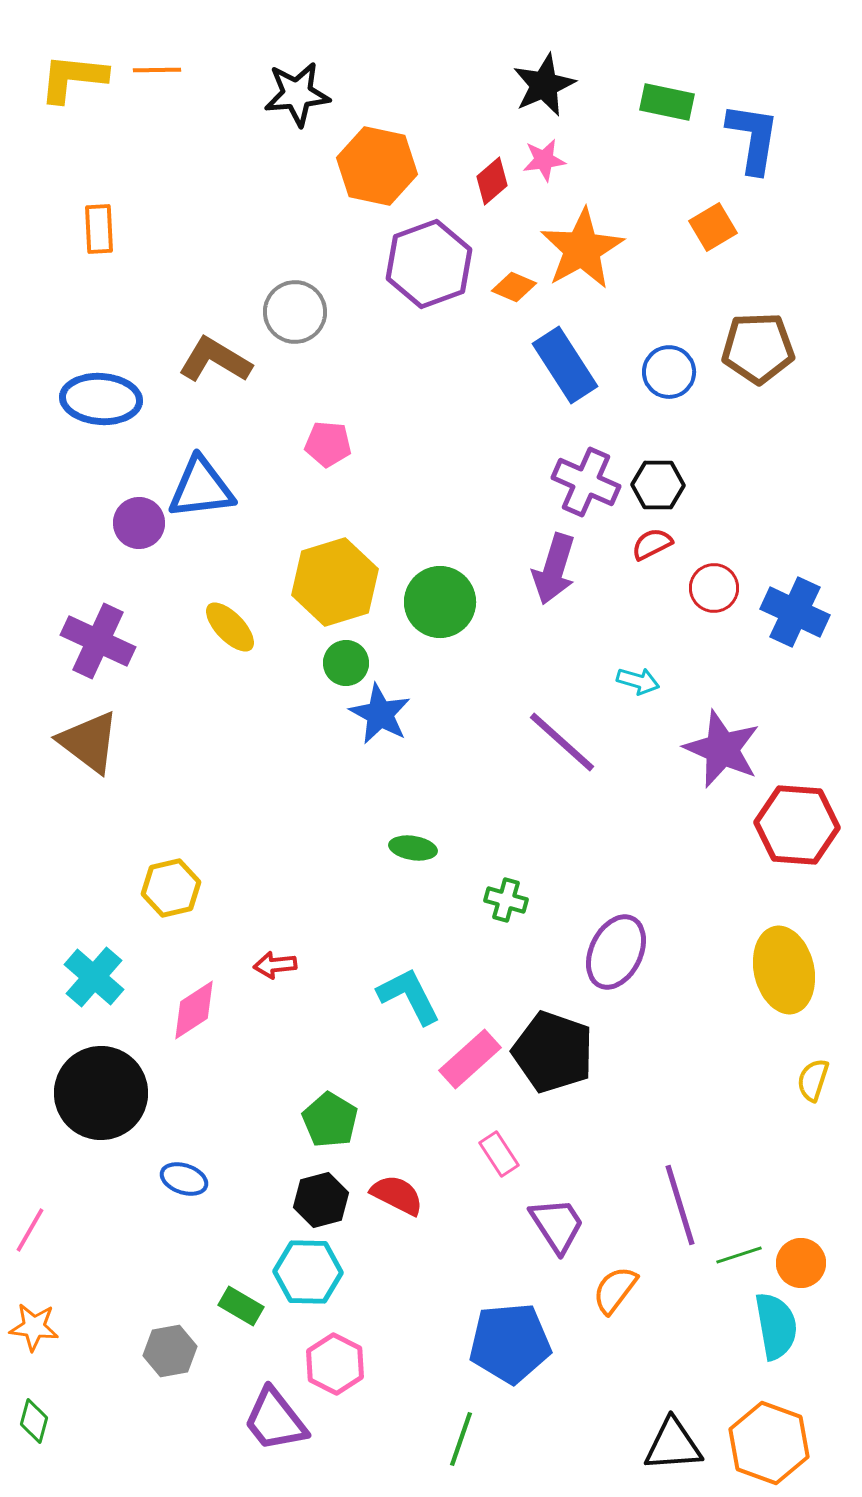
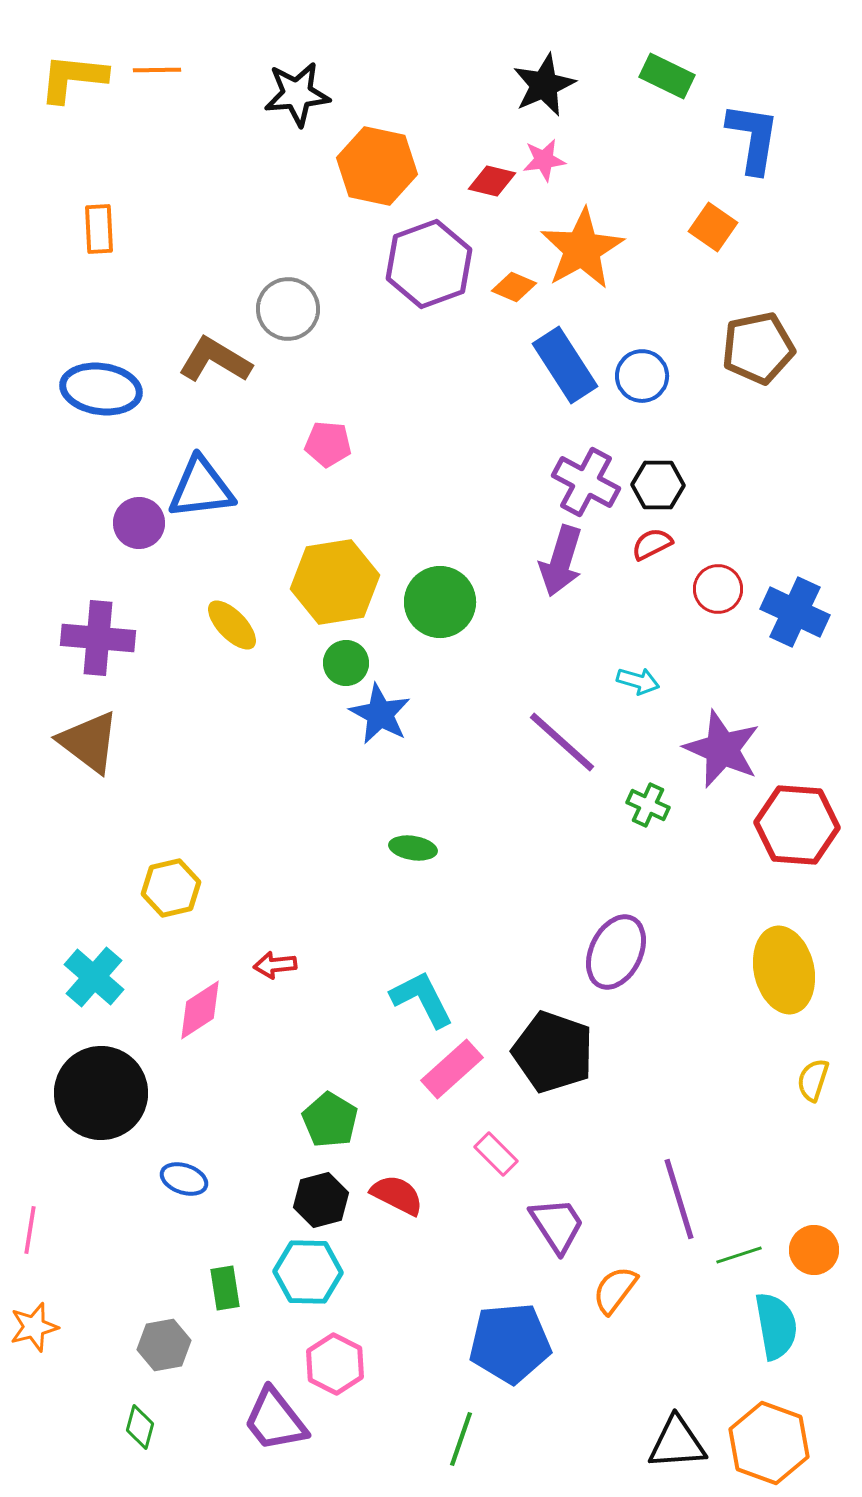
green rectangle at (667, 102): moved 26 px up; rotated 14 degrees clockwise
red diamond at (492, 181): rotated 54 degrees clockwise
orange square at (713, 227): rotated 24 degrees counterclockwise
gray circle at (295, 312): moved 7 px left, 3 px up
brown pentagon at (758, 348): rotated 10 degrees counterclockwise
blue circle at (669, 372): moved 27 px left, 4 px down
blue ellipse at (101, 399): moved 10 px up; rotated 4 degrees clockwise
purple cross at (586, 482): rotated 4 degrees clockwise
purple arrow at (554, 569): moved 7 px right, 8 px up
yellow hexagon at (335, 582): rotated 8 degrees clockwise
red circle at (714, 588): moved 4 px right, 1 px down
yellow ellipse at (230, 627): moved 2 px right, 2 px up
purple cross at (98, 641): moved 3 px up; rotated 20 degrees counterclockwise
green cross at (506, 900): moved 142 px right, 95 px up; rotated 9 degrees clockwise
cyan L-shape at (409, 996): moved 13 px right, 3 px down
pink diamond at (194, 1010): moved 6 px right
pink rectangle at (470, 1059): moved 18 px left, 10 px down
pink rectangle at (499, 1154): moved 3 px left; rotated 12 degrees counterclockwise
purple line at (680, 1205): moved 1 px left, 6 px up
pink line at (30, 1230): rotated 21 degrees counterclockwise
orange circle at (801, 1263): moved 13 px right, 13 px up
green rectangle at (241, 1306): moved 16 px left, 18 px up; rotated 51 degrees clockwise
orange star at (34, 1327): rotated 21 degrees counterclockwise
gray hexagon at (170, 1351): moved 6 px left, 6 px up
green diamond at (34, 1421): moved 106 px right, 6 px down
black triangle at (673, 1445): moved 4 px right, 2 px up
